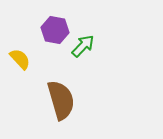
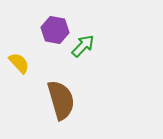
yellow semicircle: moved 1 px left, 4 px down
